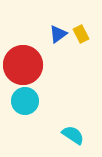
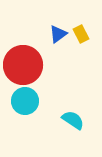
cyan semicircle: moved 15 px up
